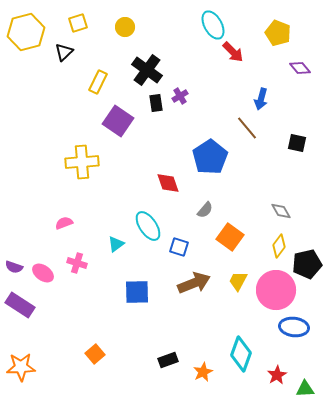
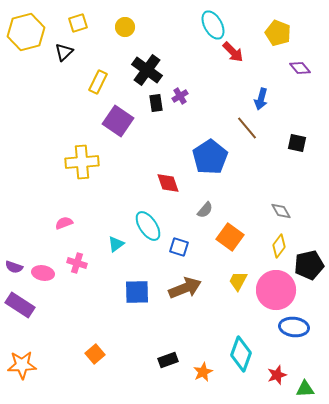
black pentagon at (307, 264): moved 2 px right, 1 px down
pink ellipse at (43, 273): rotated 25 degrees counterclockwise
brown arrow at (194, 283): moved 9 px left, 5 px down
orange star at (21, 367): moved 1 px right, 2 px up
red star at (277, 375): rotated 12 degrees clockwise
